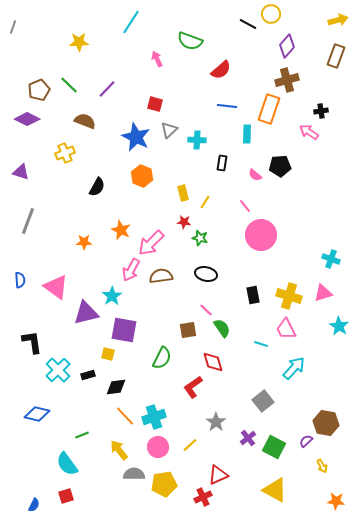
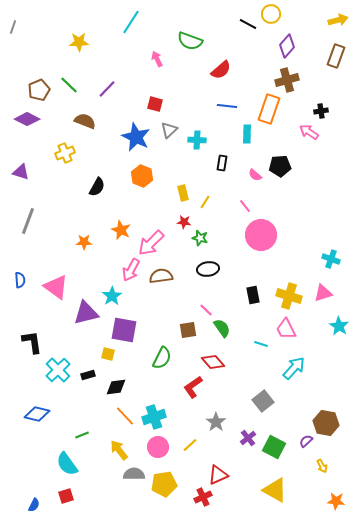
black ellipse at (206, 274): moved 2 px right, 5 px up; rotated 20 degrees counterclockwise
red diamond at (213, 362): rotated 25 degrees counterclockwise
